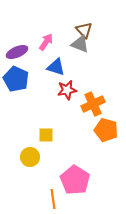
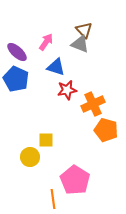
purple ellipse: rotated 65 degrees clockwise
yellow square: moved 5 px down
